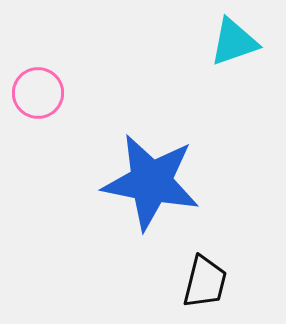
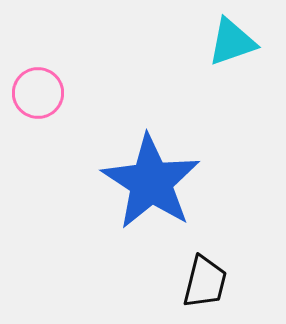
cyan triangle: moved 2 px left
blue star: rotated 22 degrees clockwise
